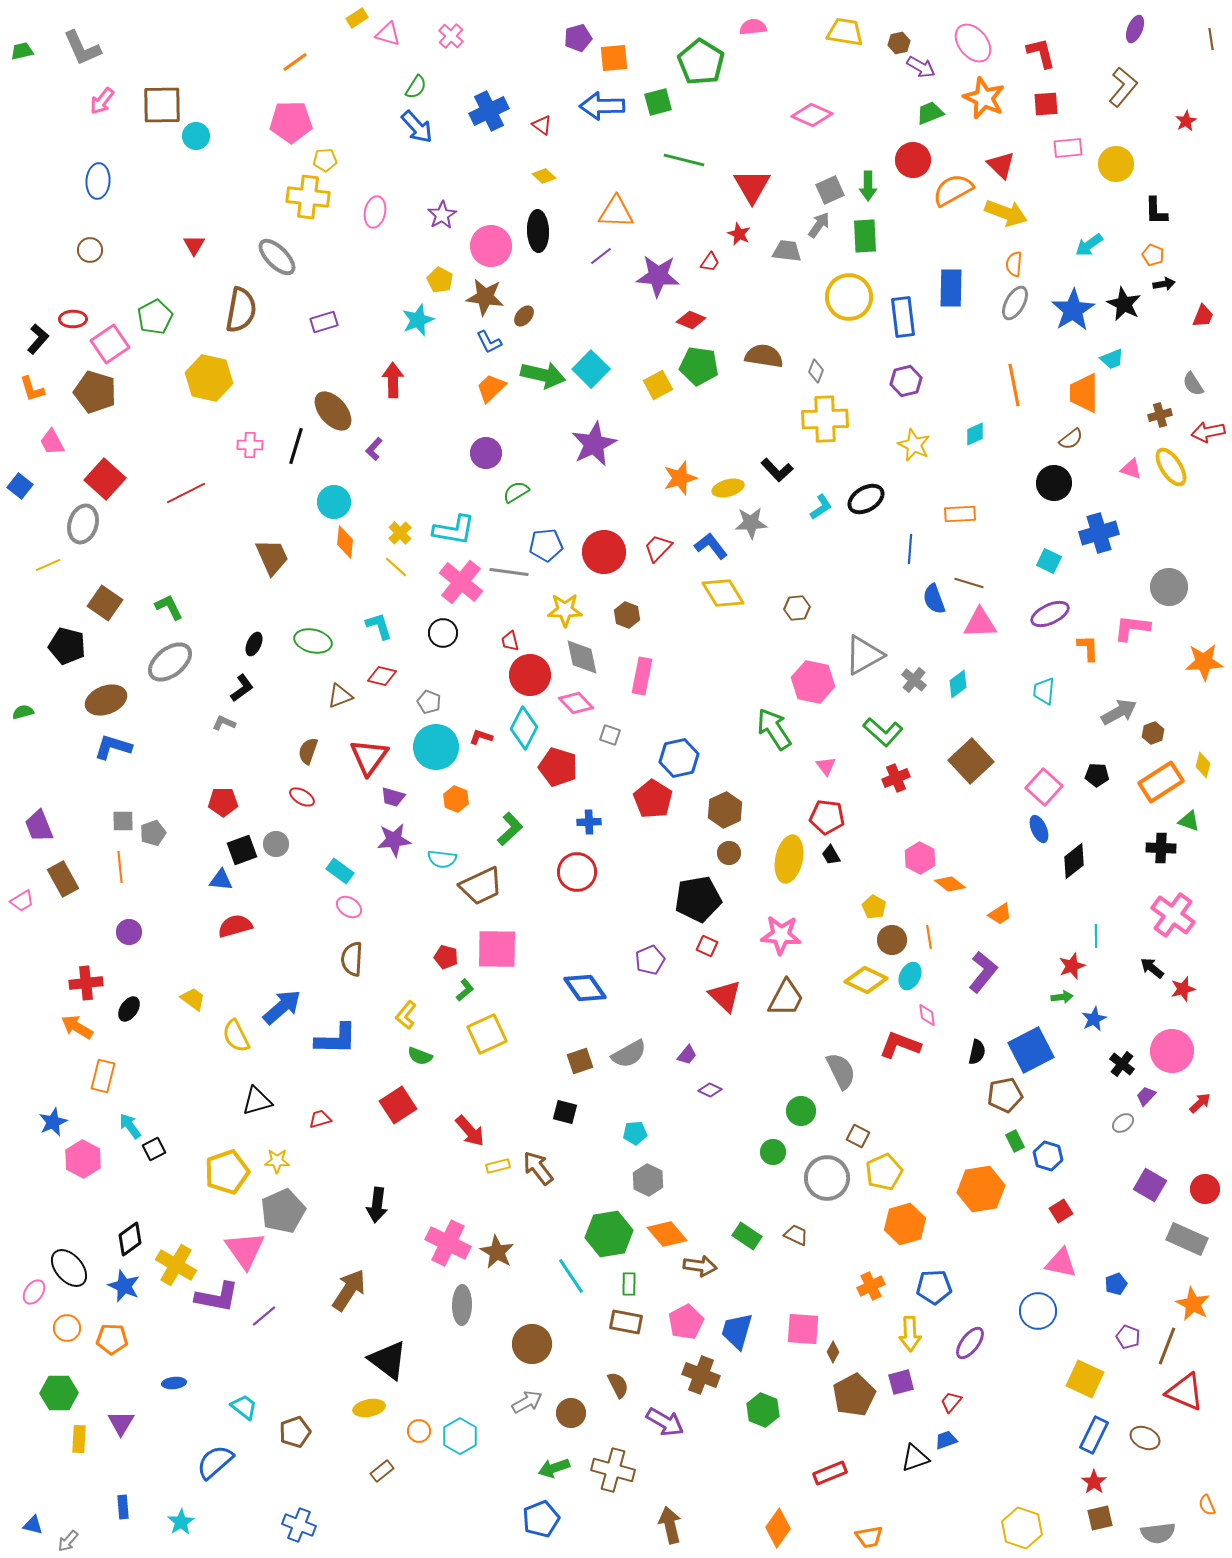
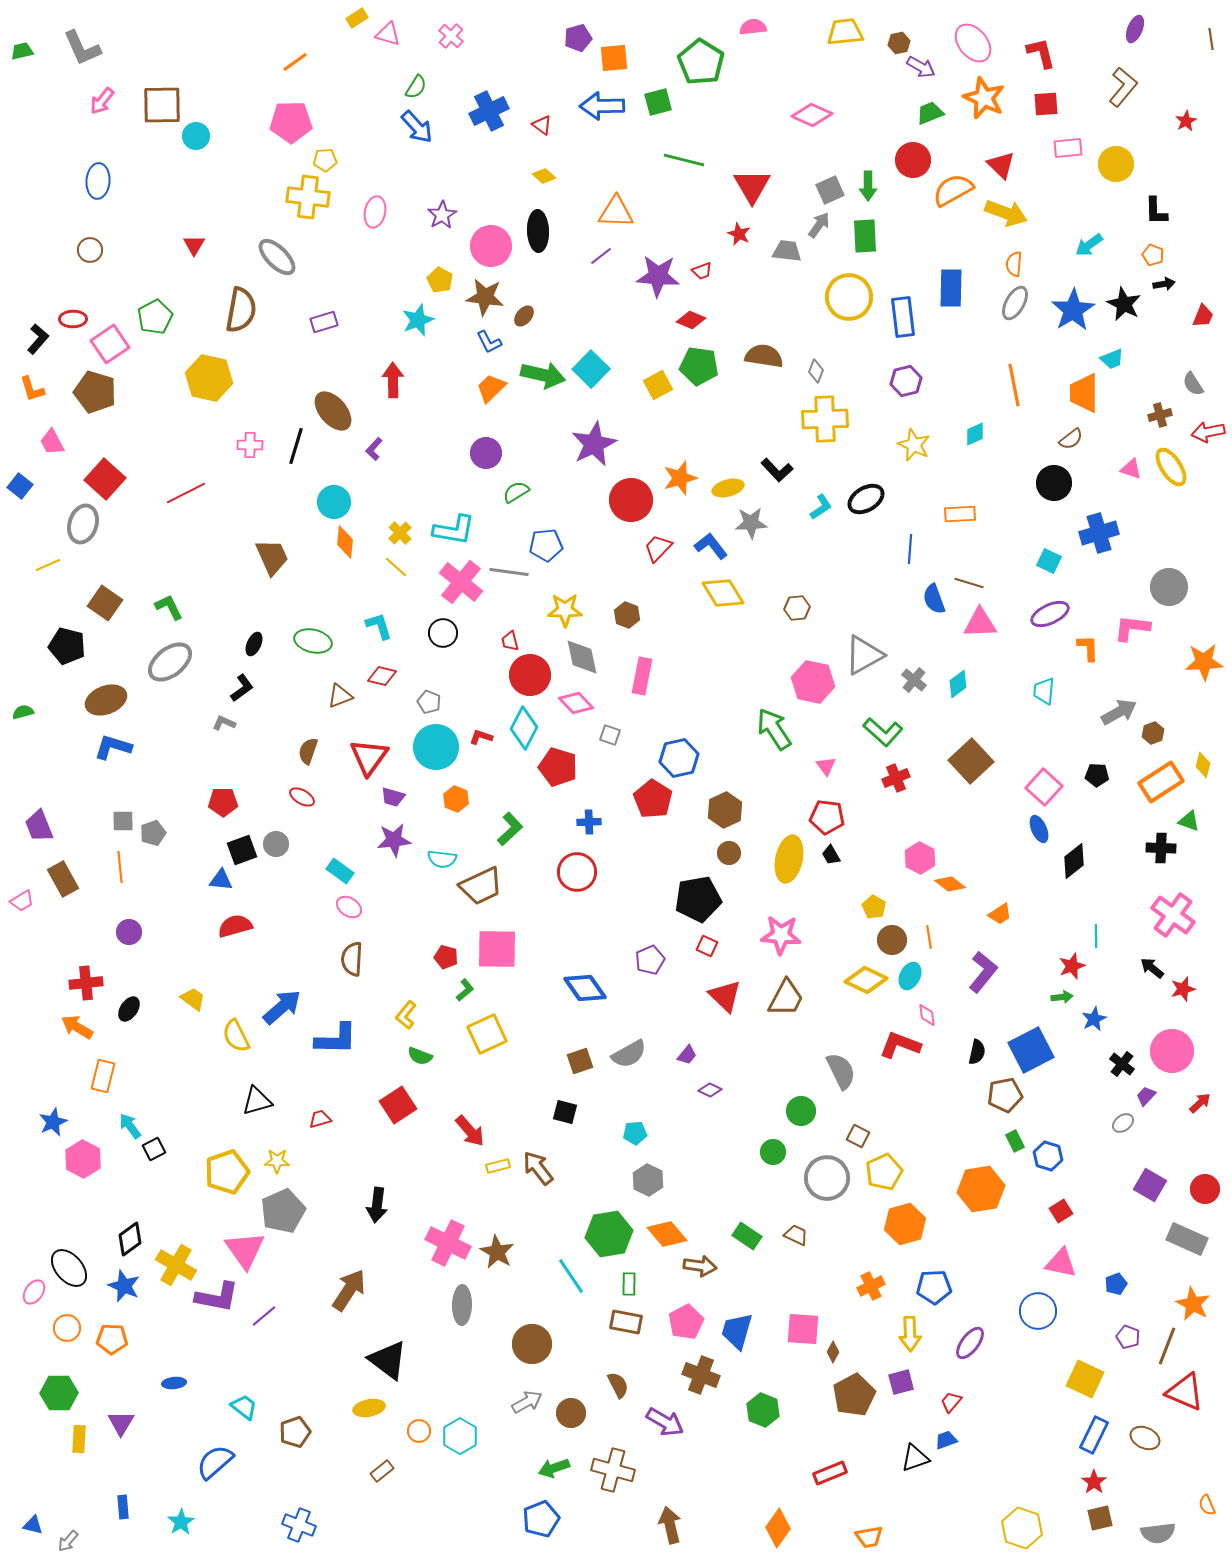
yellow trapezoid at (845, 32): rotated 15 degrees counterclockwise
red trapezoid at (710, 262): moved 8 px left, 9 px down; rotated 35 degrees clockwise
red circle at (604, 552): moved 27 px right, 52 px up
